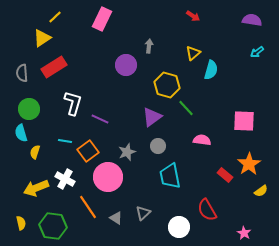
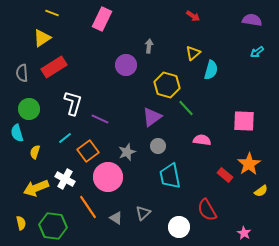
yellow line at (55, 17): moved 3 px left, 4 px up; rotated 64 degrees clockwise
cyan semicircle at (21, 133): moved 4 px left
cyan line at (65, 141): moved 3 px up; rotated 48 degrees counterclockwise
